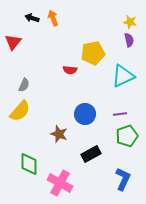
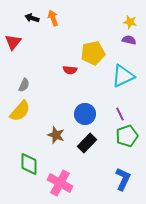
purple semicircle: rotated 64 degrees counterclockwise
purple line: rotated 72 degrees clockwise
brown star: moved 3 px left, 1 px down
black rectangle: moved 4 px left, 11 px up; rotated 18 degrees counterclockwise
